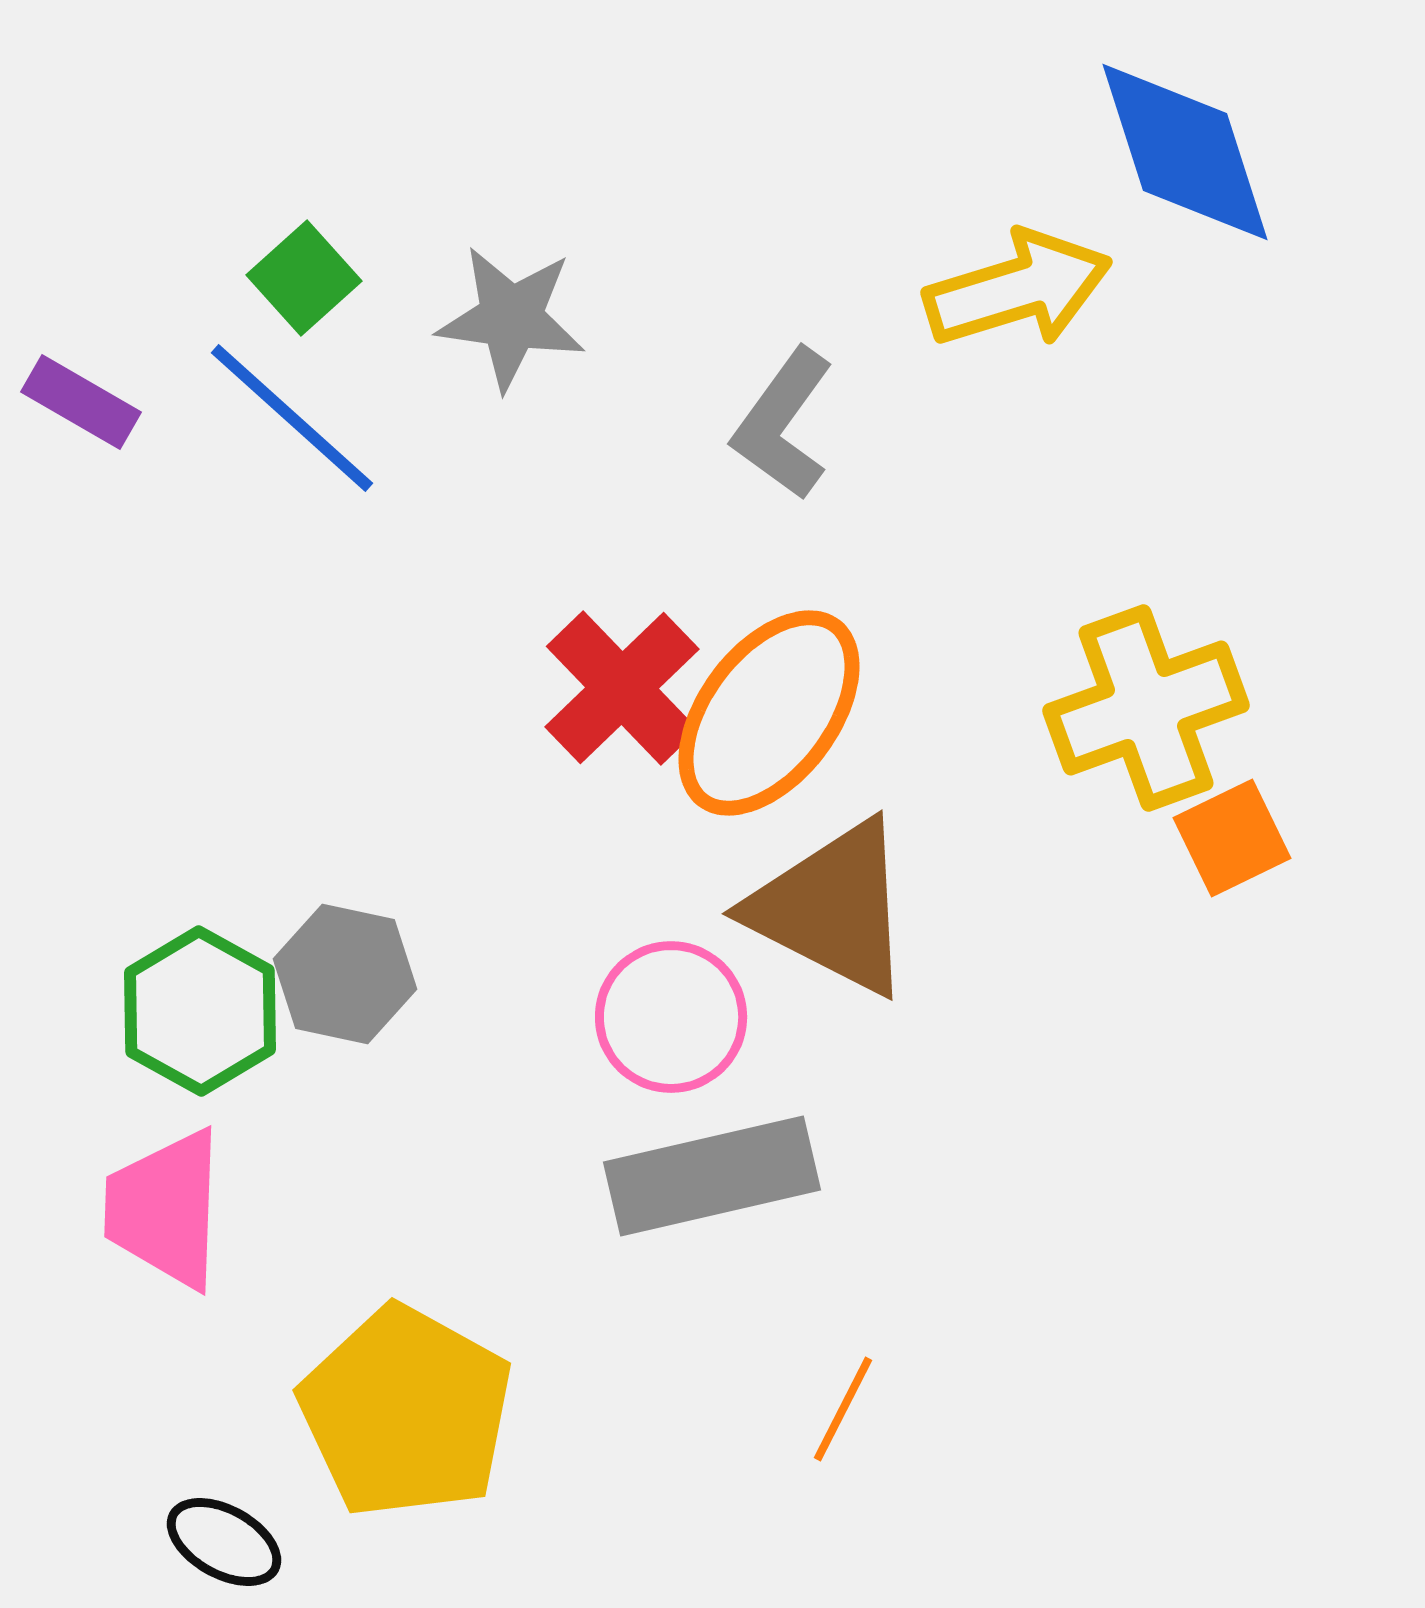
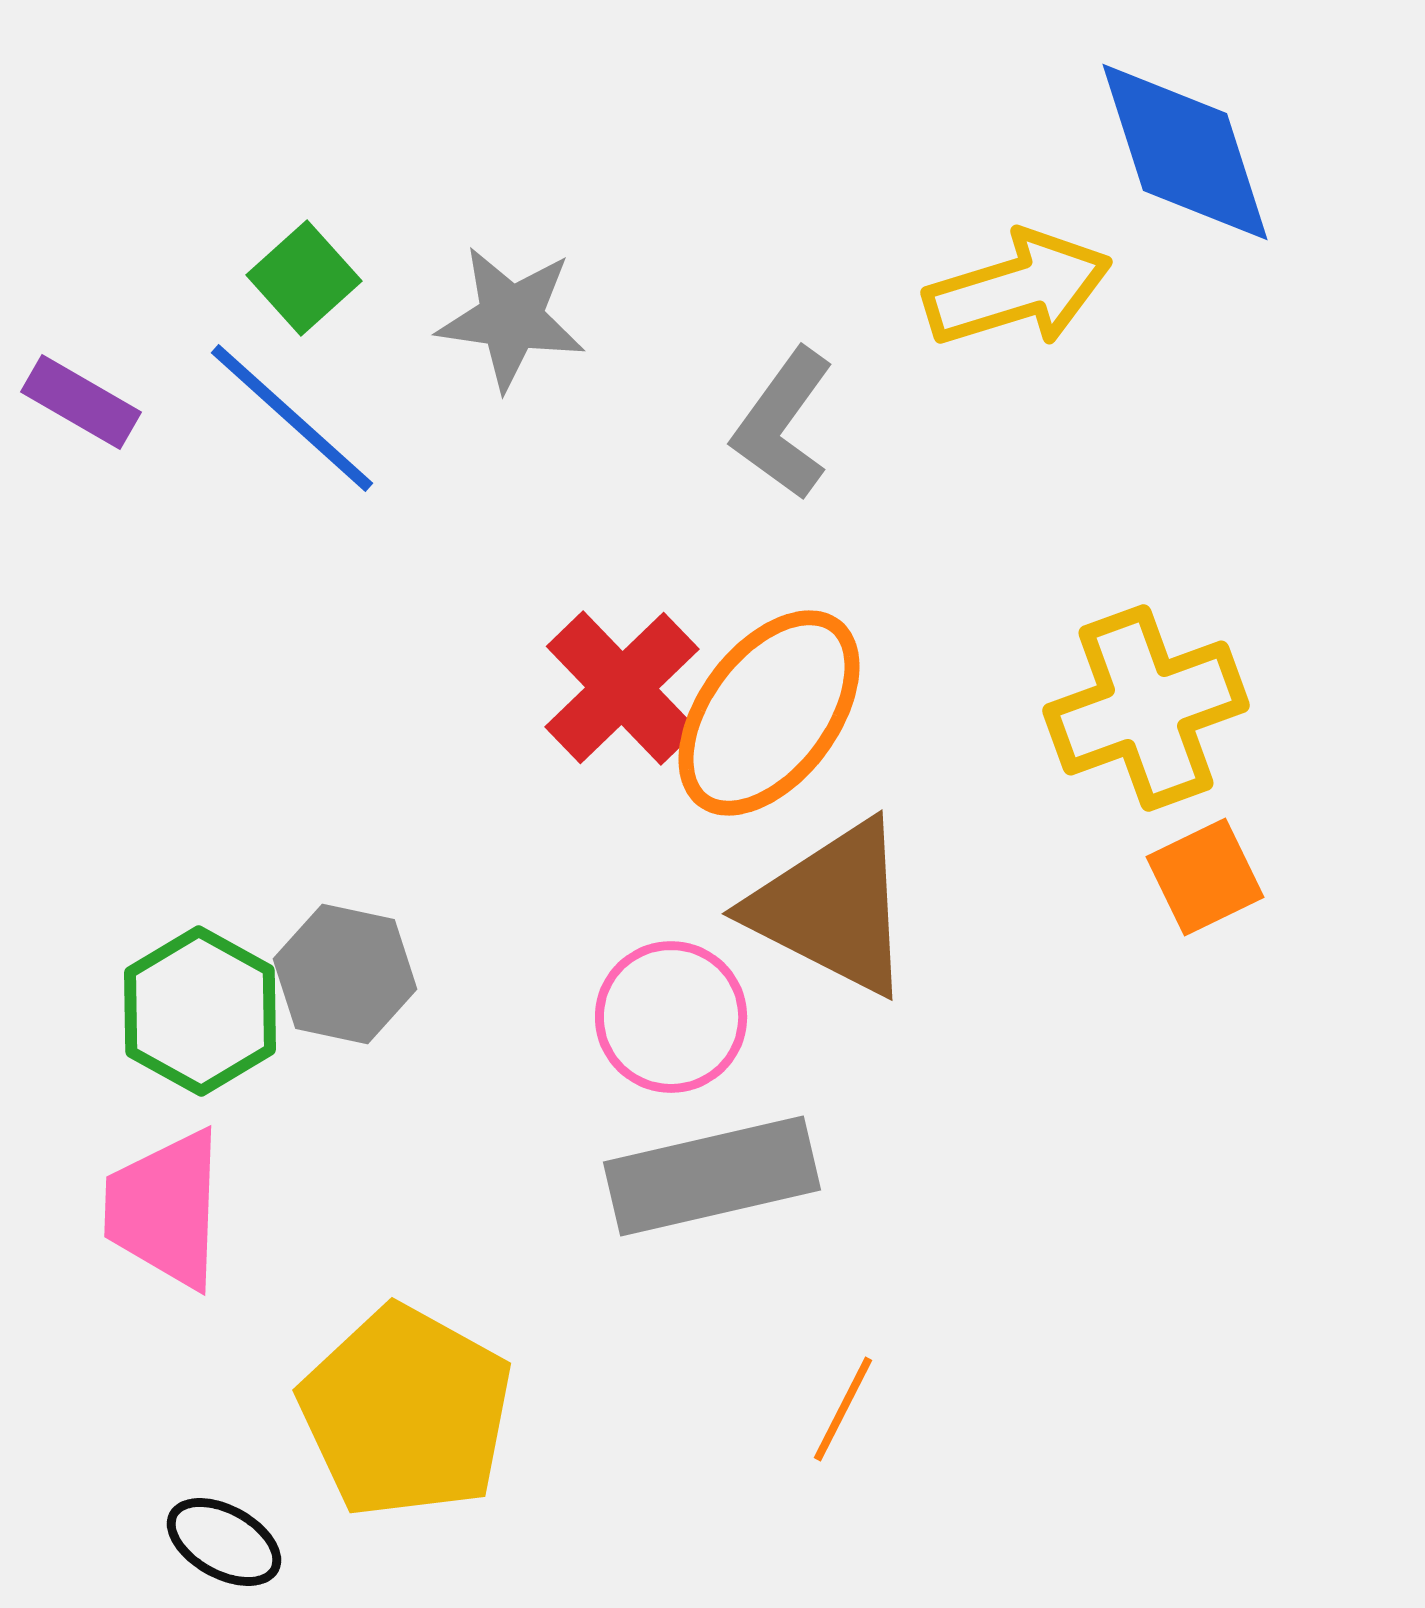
orange square: moved 27 px left, 39 px down
